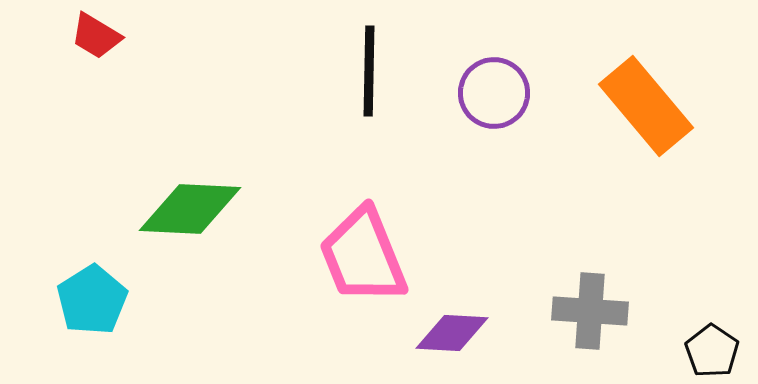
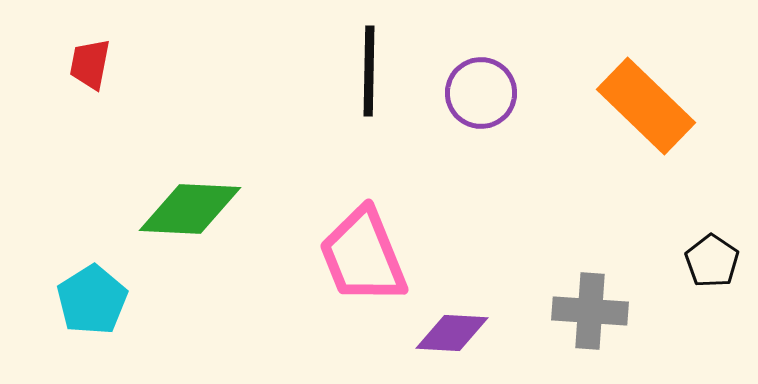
red trapezoid: moved 6 px left, 28 px down; rotated 70 degrees clockwise
purple circle: moved 13 px left
orange rectangle: rotated 6 degrees counterclockwise
black pentagon: moved 90 px up
